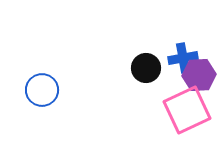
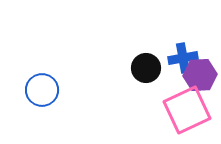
purple hexagon: moved 1 px right
